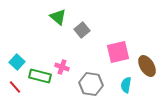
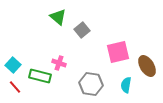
cyan square: moved 4 px left, 3 px down
pink cross: moved 3 px left, 4 px up
